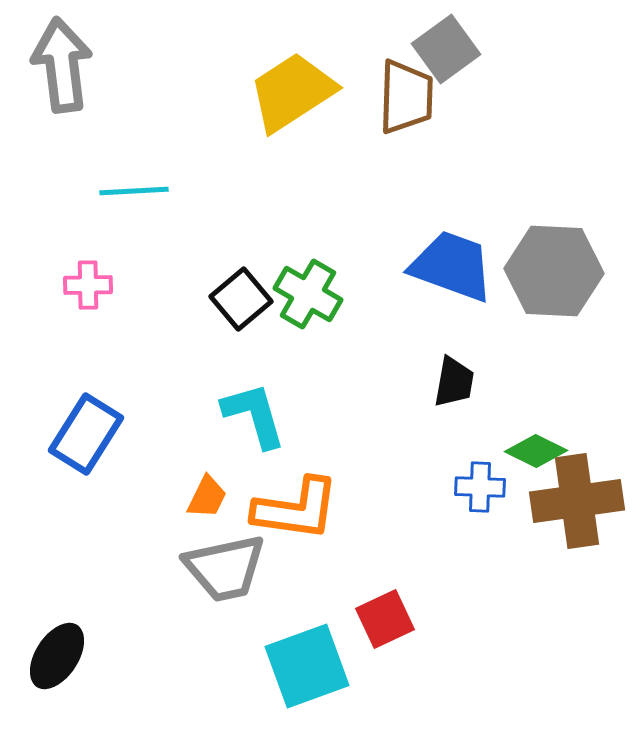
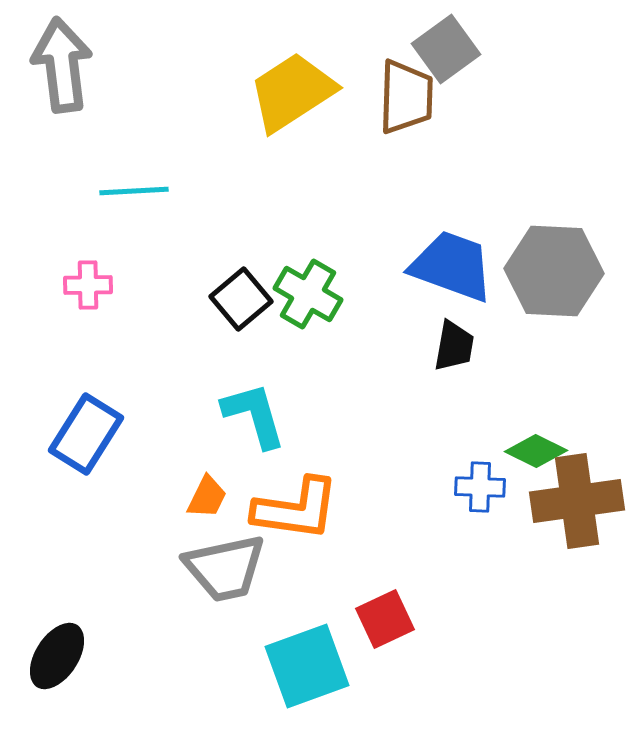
black trapezoid: moved 36 px up
